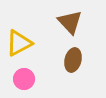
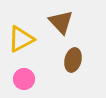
brown triangle: moved 9 px left
yellow triangle: moved 2 px right, 4 px up
